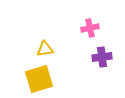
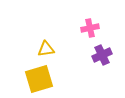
yellow triangle: moved 1 px right
purple cross: moved 2 px up; rotated 18 degrees counterclockwise
